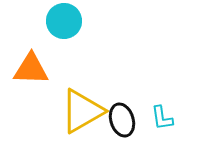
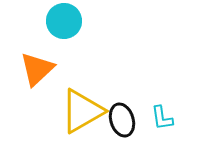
orange triangle: moved 6 px right; rotated 45 degrees counterclockwise
